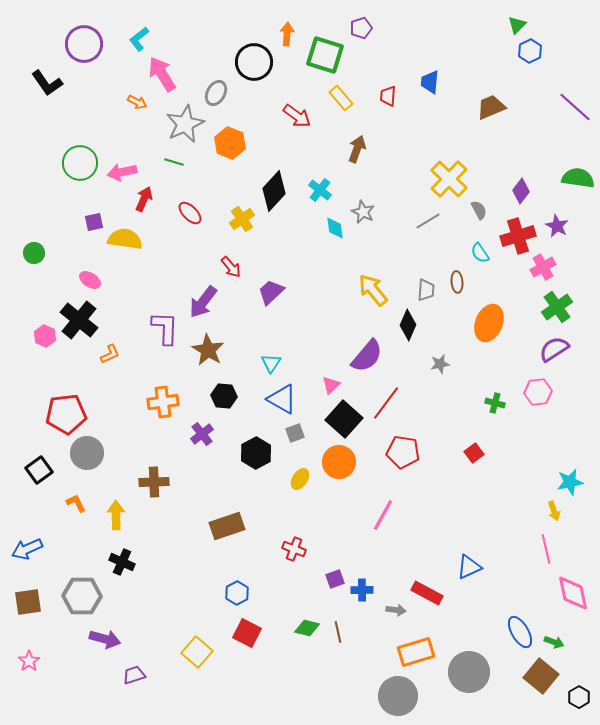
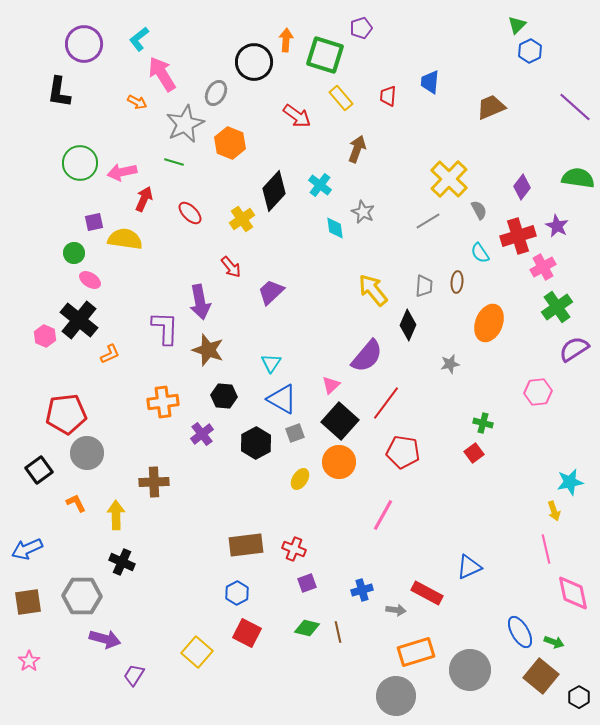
orange arrow at (287, 34): moved 1 px left, 6 px down
black L-shape at (47, 83): moved 12 px right, 9 px down; rotated 44 degrees clockwise
cyan cross at (320, 190): moved 5 px up
purple diamond at (521, 191): moved 1 px right, 4 px up
green circle at (34, 253): moved 40 px right
brown ellipse at (457, 282): rotated 10 degrees clockwise
gray trapezoid at (426, 290): moved 2 px left, 4 px up
purple arrow at (203, 302): moved 3 px left; rotated 48 degrees counterclockwise
purple semicircle at (554, 349): moved 20 px right
brown star at (208, 350): rotated 12 degrees counterclockwise
gray star at (440, 364): moved 10 px right
green cross at (495, 403): moved 12 px left, 20 px down
black square at (344, 419): moved 4 px left, 2 px down
black hexagon at (256, 453): moved 10 px up
brown rectangle at (227, 526): moved 19 px right, 19 px down; rotated 12 degrees clockwise
purple square at (335, 579): moved 28 px left, 4 px down
blue cross at (362, 590): rotated 15 degrees counterclockwise
gray circle at (469, 672): moved 1 px right, 2 px up
purple trapezoid at (134, 675): rotated 40 degrees counterclockwise
gray circle at (398, 696): moved 2 px left
